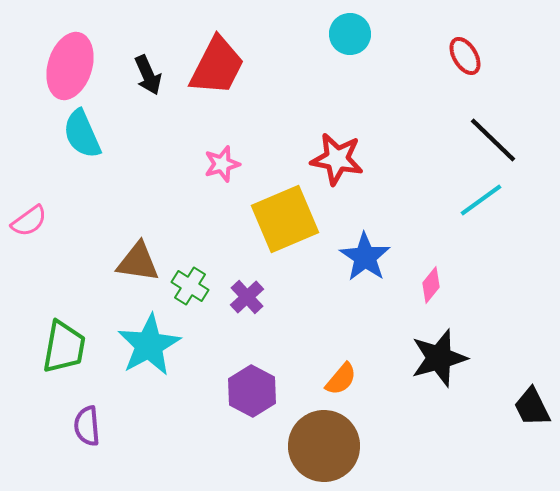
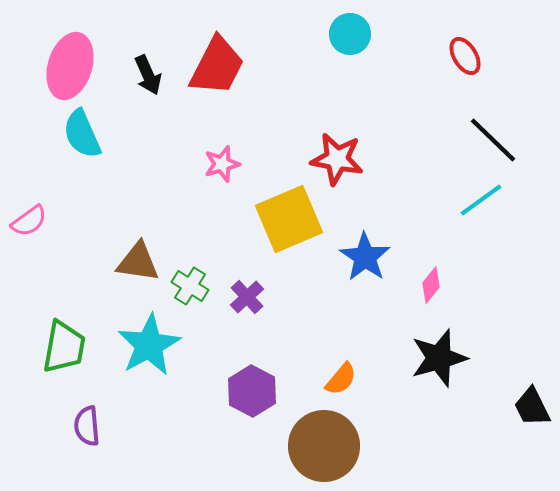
yellow square: moved 4 px right
